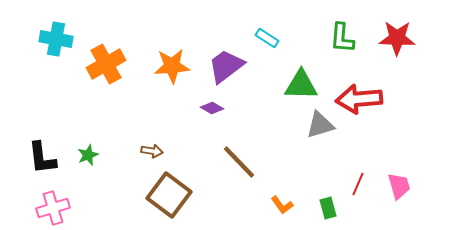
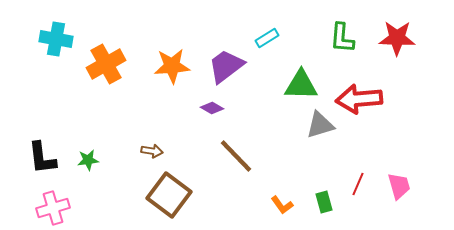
cyan rectangle: rotated 65 degrees counterclockwise
green star: moved 5 px down; rotated 15 degrees clockwise
brown line: moved 3 px left, 6 px up
green rectangle: moved 4 px left, 6 px up
